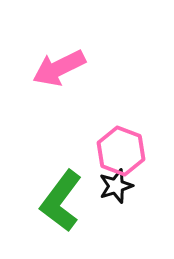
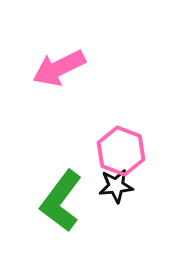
black star: rotated 12 degrees clockwise
